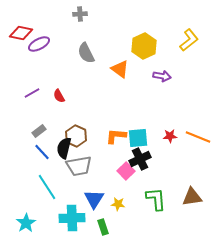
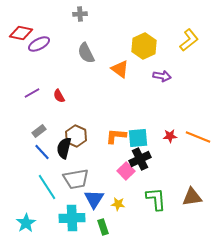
gray trapezoid: moved 3 px left, 13 px down
